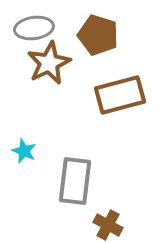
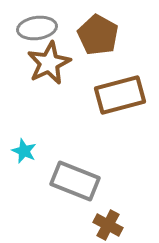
gray ellipse: moved 3 px right
brown pentagon: rotated 12 degrees clockwise
gray rectangle: rotated 75 degrees counterclockwise
